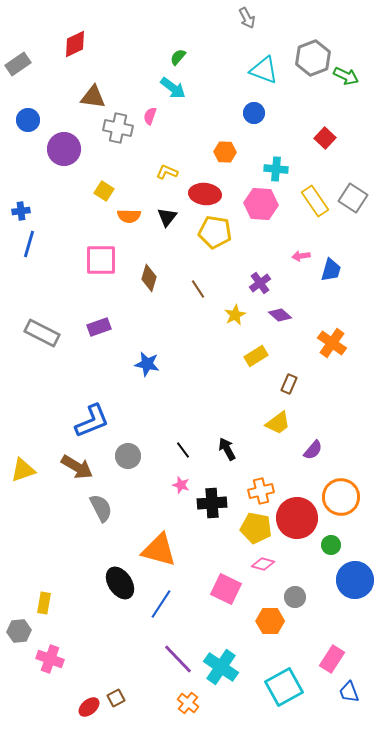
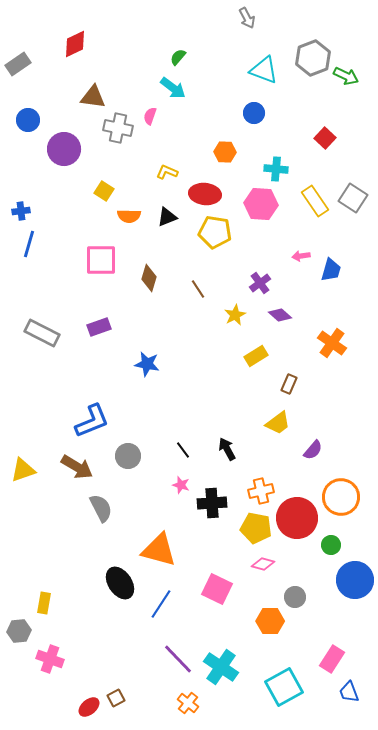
black triangle at (167, 217): rotated 30 degrees clockwise
pink square at (226, 589): moved 9 px left
